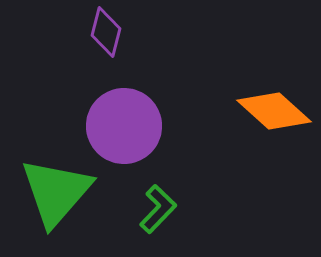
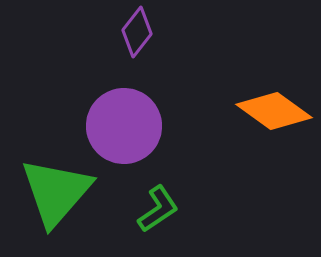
purple diamond: moved 31 px right; rotated 24 degrees clockwise
orange diamond: rotated 6 degrees counterclockwise
green L-shape: rotated 12 degrees clockwise
